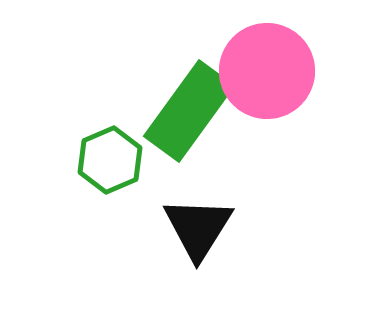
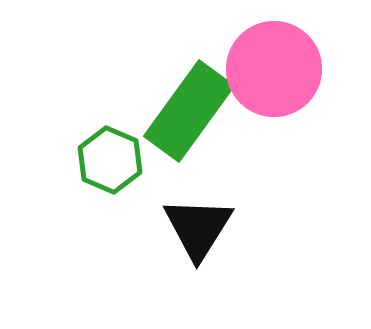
pink circle: moved 7 px right, 2 px up
green hexagon: rotated 14 degrees counterclockwise
